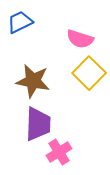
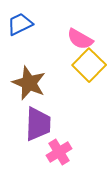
blue trapezoid: moved 2 px down
pink semicircle: rotated 12 degrees clockwise
yellow square: moved 8 px up
brown star: moved 4 px left, 2 px down; rotated 12 degrees clockwise
